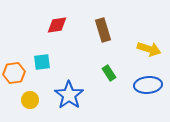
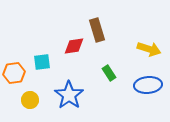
red diamond: moved 17 px right, 21 px down
brown rectangle: moved 6 px left
